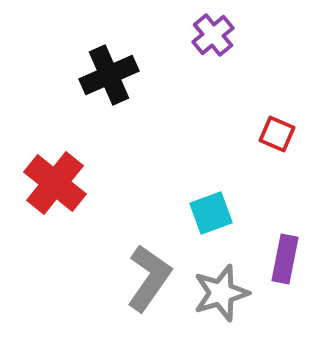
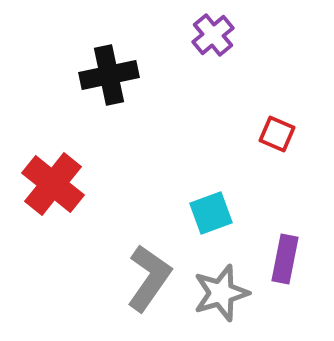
black cross: rotated 12 degrees clockwise
red cross: moved 2 px left, 1 px down
